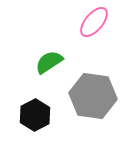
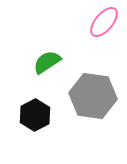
pink ellipse: moved 10 px right
green semicircle: moved 2 px left
